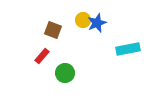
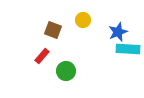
blue star: moved 21 px right, 9 px down
cyan rectangle: rotated 15 degrees clockwise
green circle: moved 1 px right, 2 px up
